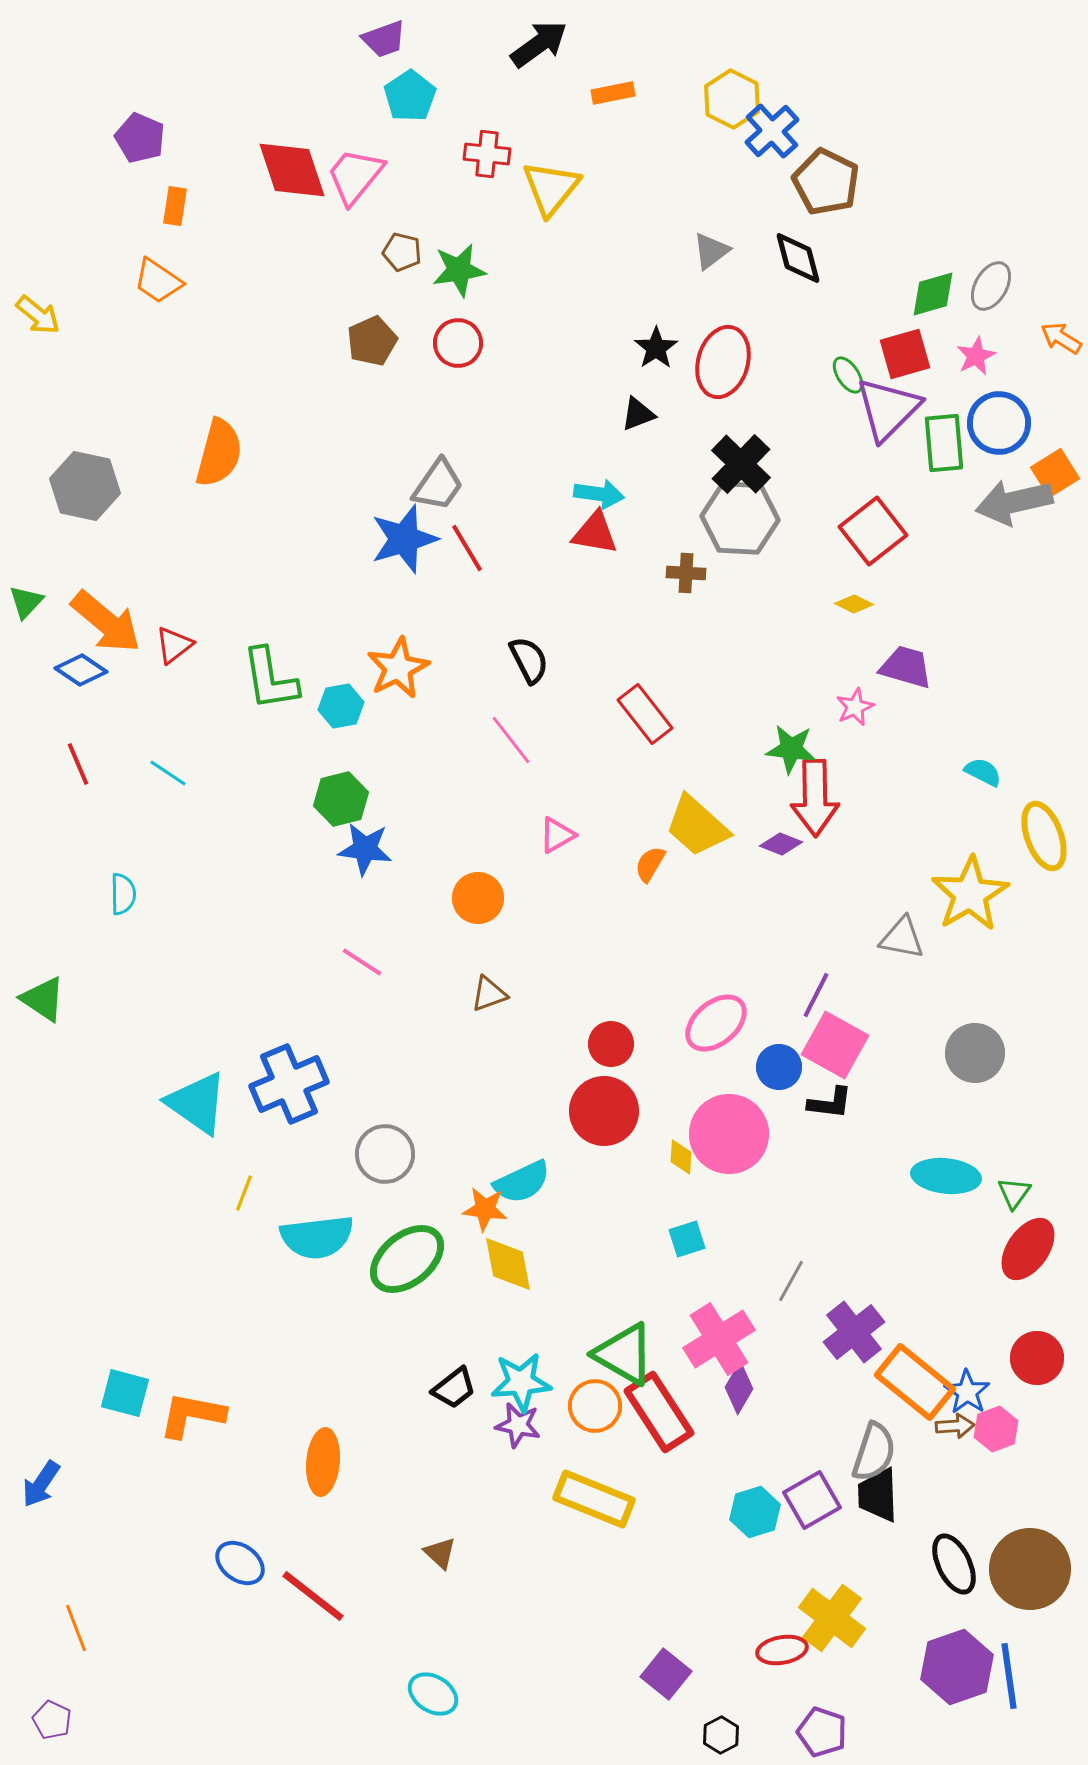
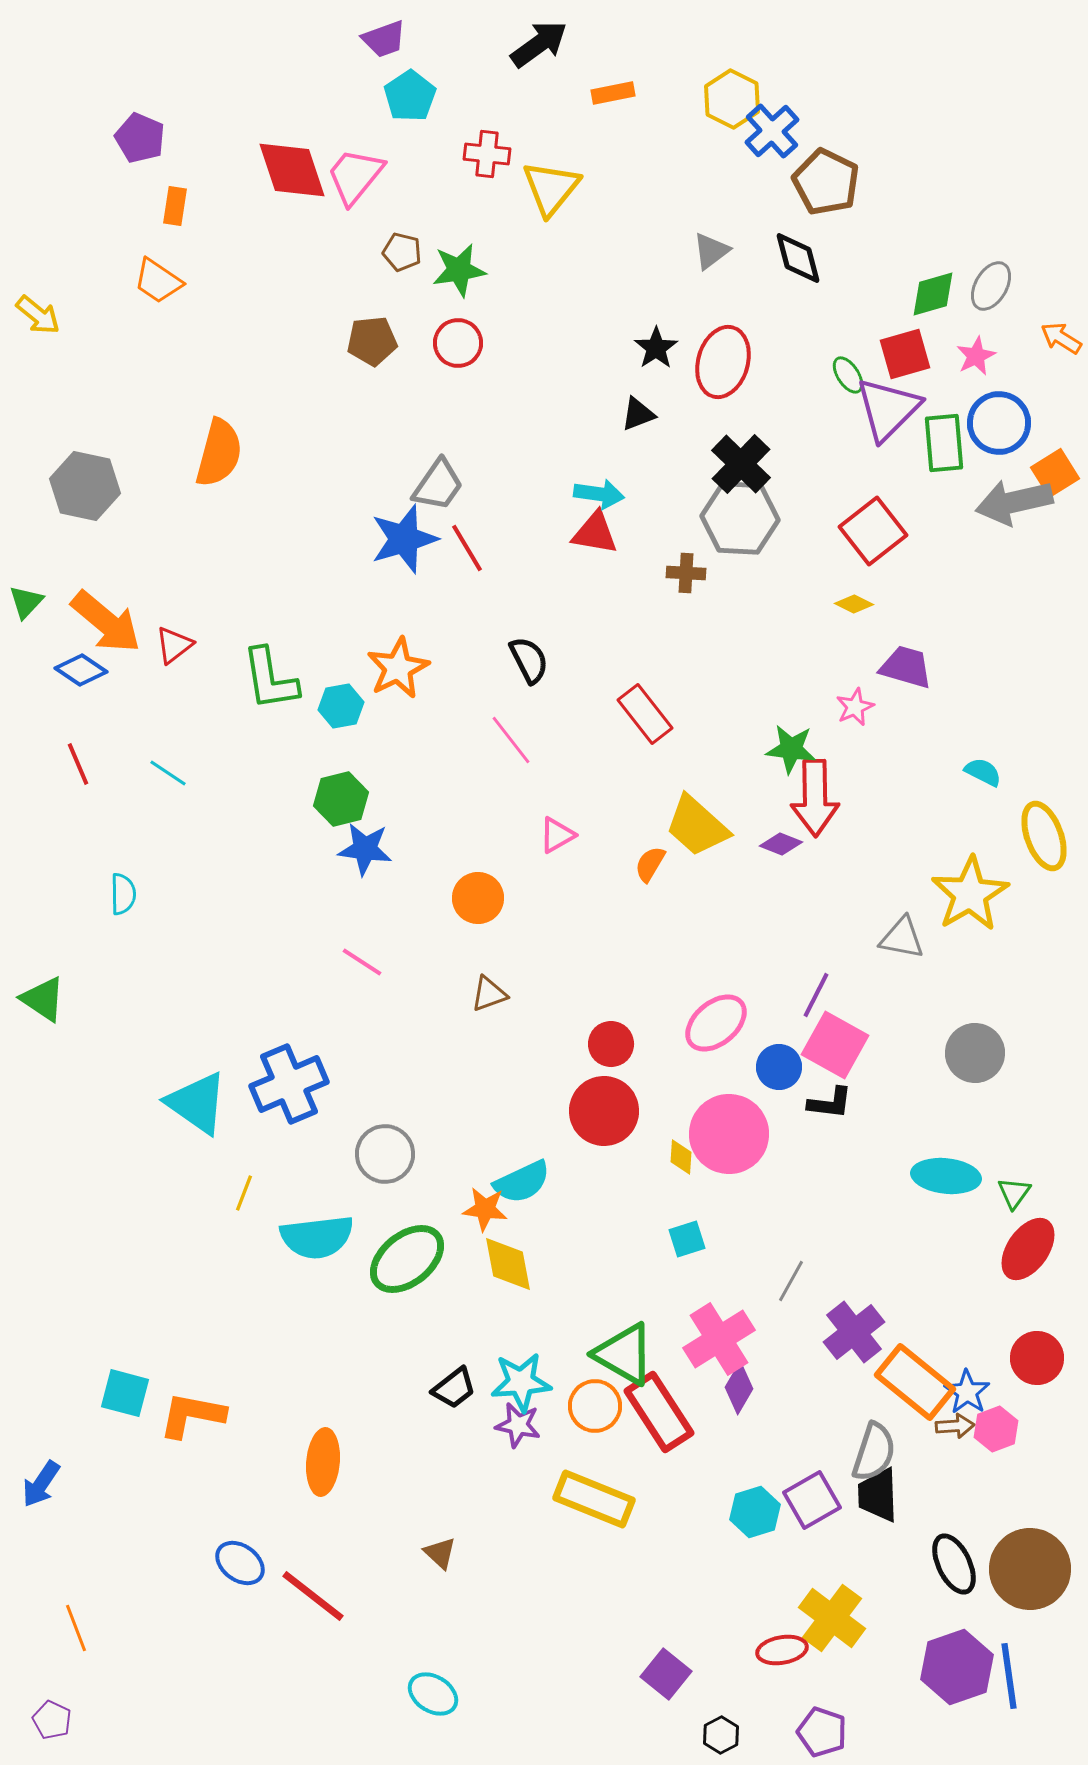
brown pentagon at (372, 341): rotated 18 degrees clockwise
